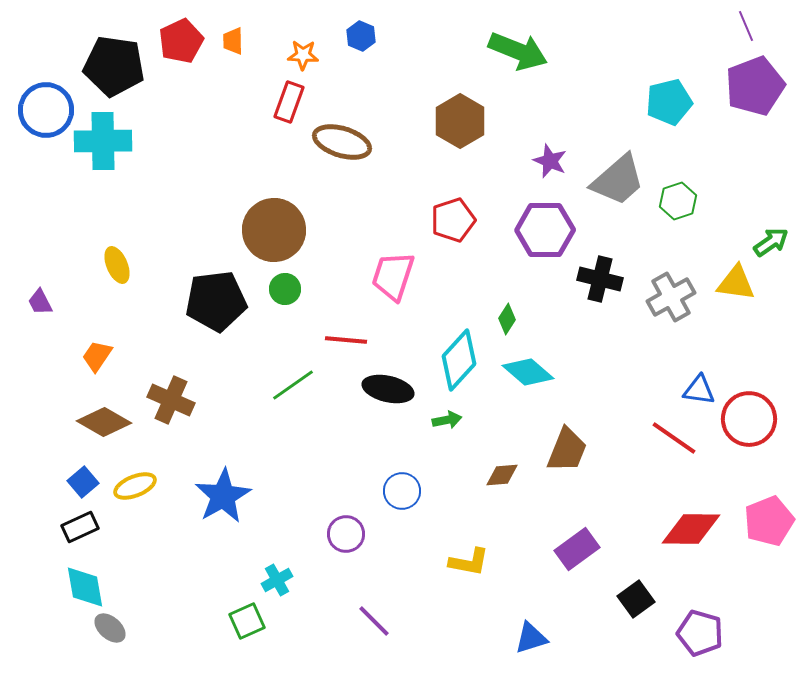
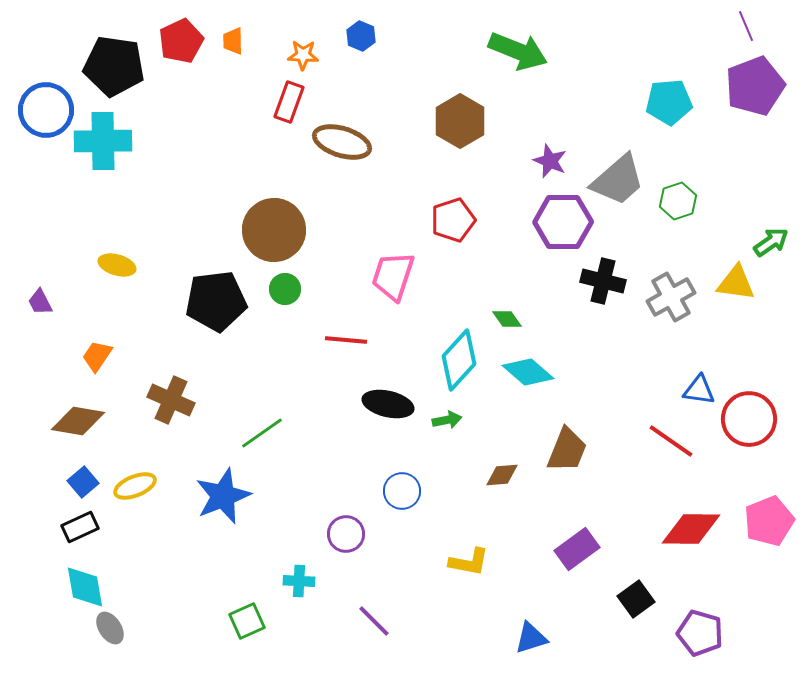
cyan pentagon at (669, 102): rotated 9 degrees clockwise
purple hexagon at (545, 230): moved 18 px right, 8 px up
yellow ellipse at (117, 265): rotated 51 degrees counterclockwise
black cross at (600, 279): moved 3 px right, 2 px down
green diamond at (507, 319): rotated 68 degrees counterclockwise
green line at (293, 385): moved 31 px left, 48 px down
black ellipse at (388, 389): moved 15 px down
brown diamond at (104, 422): moved 26 px left, 1 px up; rotated 20 degrees counterclockwise
red line at (674, 438): moved 3 px left, 3 px down
blue star at (223, 496): rotated 8 degrees clockwise
cyan cross at (277, 580): moved 22 px right, 1 px down; rotated 32 degrees clockwise
gray ellipse at (110, 628): rotated 16 degrees clockwise
